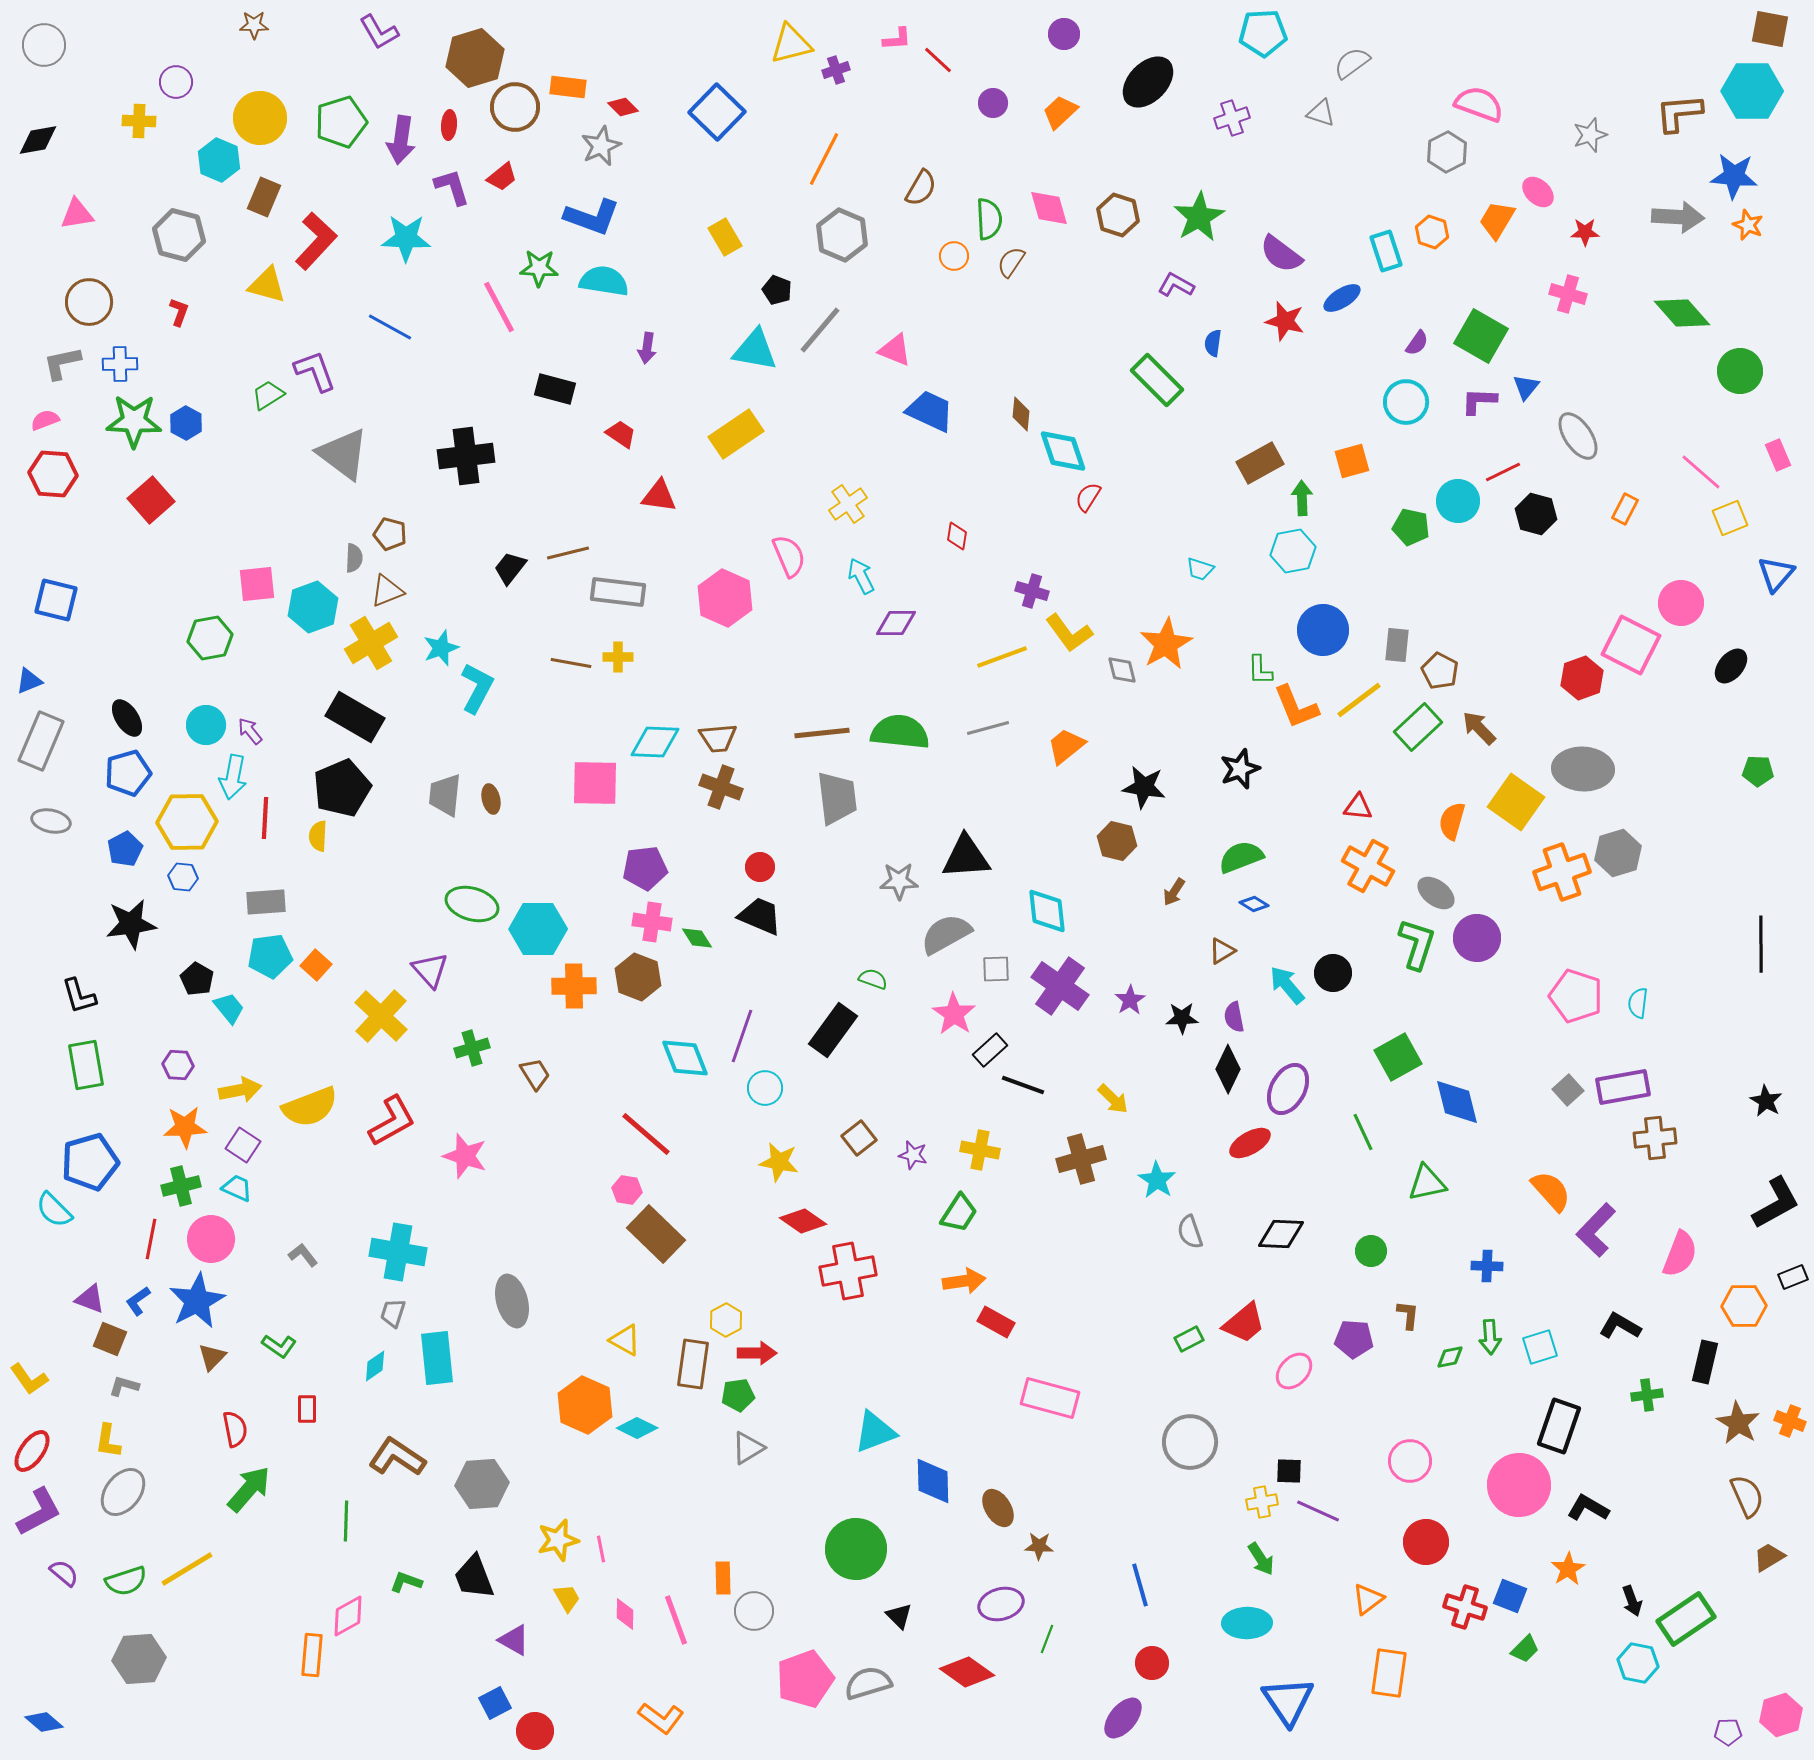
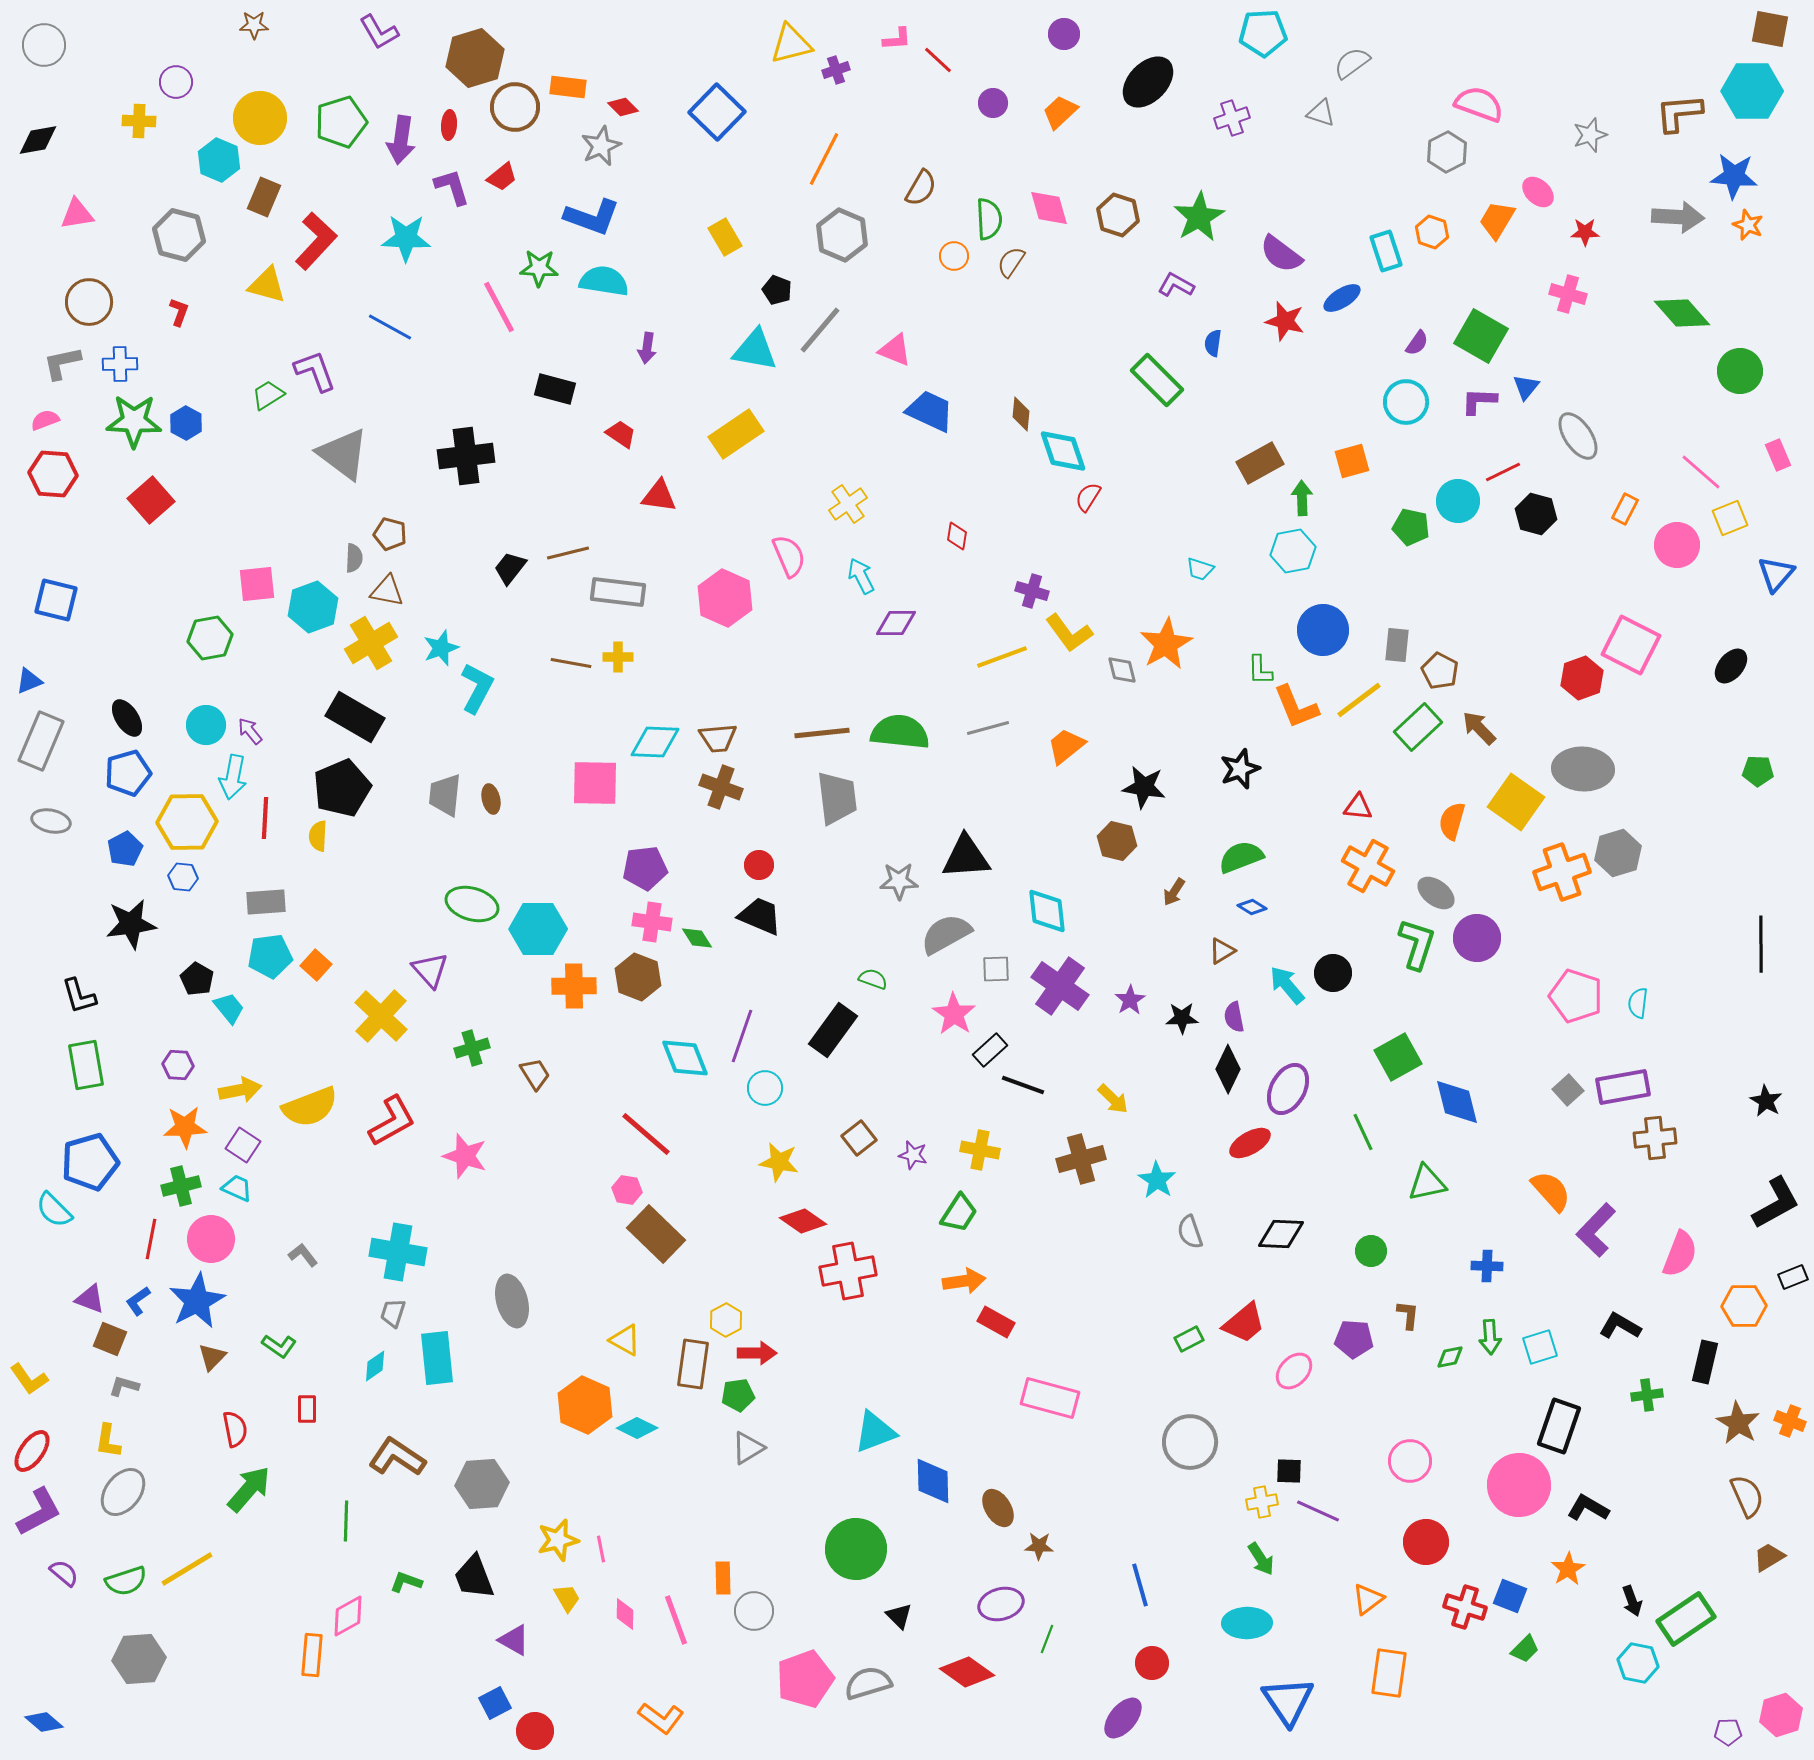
brown triangle at (387, 591): rotated 33 degrees clockwise
pink circle at (1681, 603): moved 4 px left, 58 px up
red circle at (760, 867): moved 1 px left, 2 px up
blue diamond at (1254, 904): moved 2 px left, 3 px down
